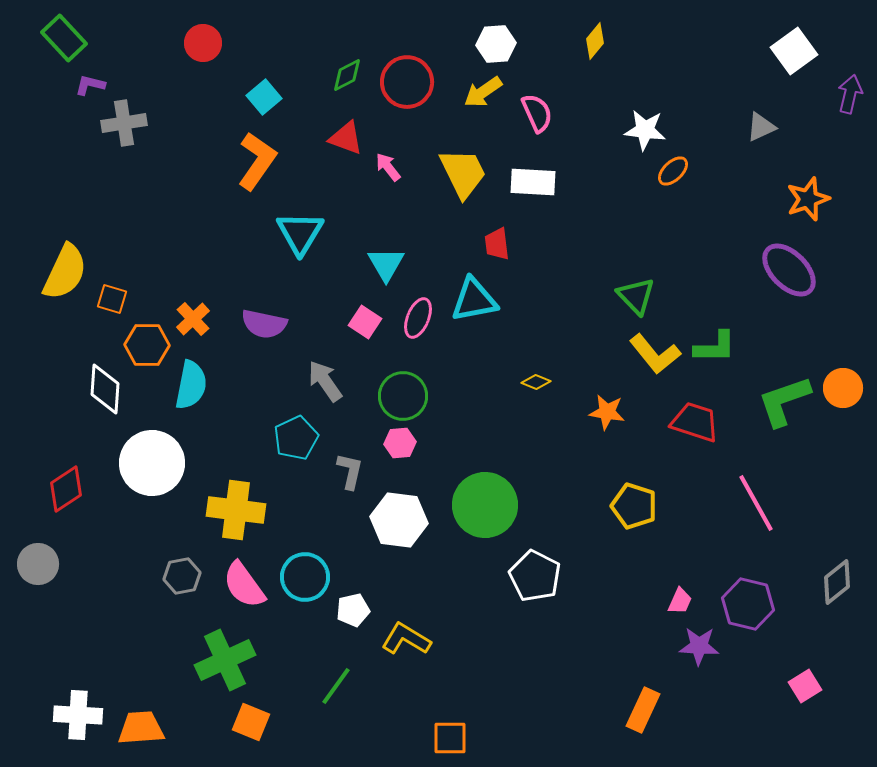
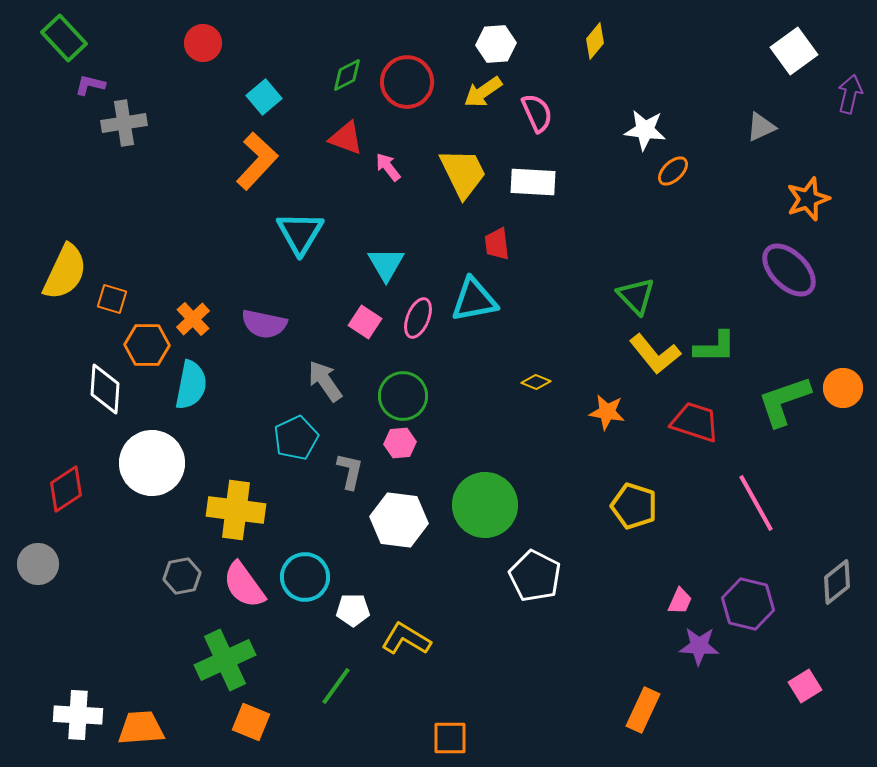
orange L-shape at (257, 161): rotated 8 degrees clockwise
white pentagon at (353, 610): rotated 12 degrees clockwise
